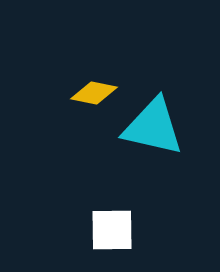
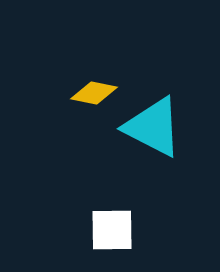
cyan triangle: rotated 14 degrees clockwise
